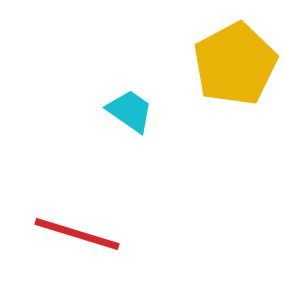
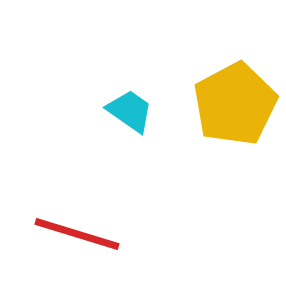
yellow pentagon: moved 40 px down
